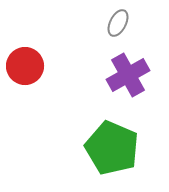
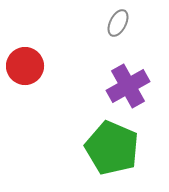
purple cross: moved 11 px down
